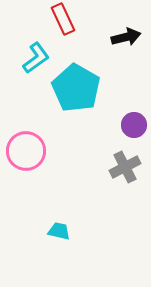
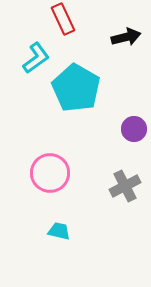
purple circle: moved 4 px down
pink circle: moved 24 px right, 22 px down
gray cross: moved 19 px down
